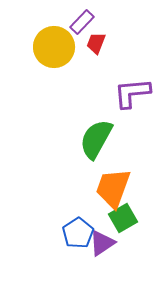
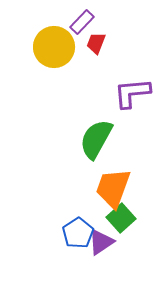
green square: moved 2 px left; rotated 12 degrees counterclockwise
purple triangle: moved 1 px left, 1 px up
